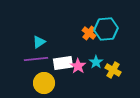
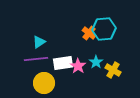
cyan hexagon: moved 2 px left
